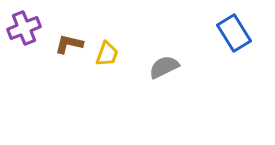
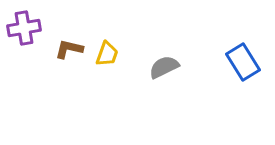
purple cross: rotated 12 degrees clockwise
blue rectangle: moved 9 px right, 29 px down
brown L-shape: moved 5 px down
